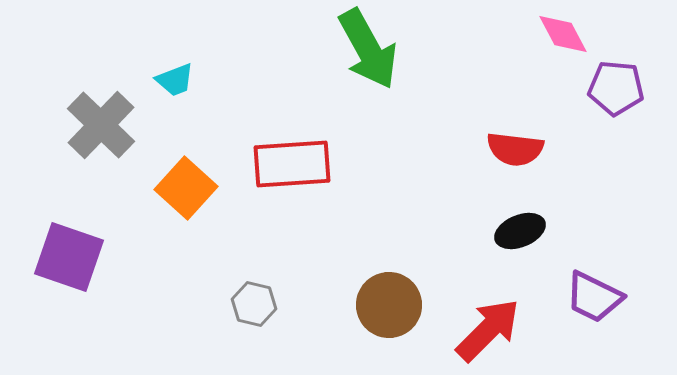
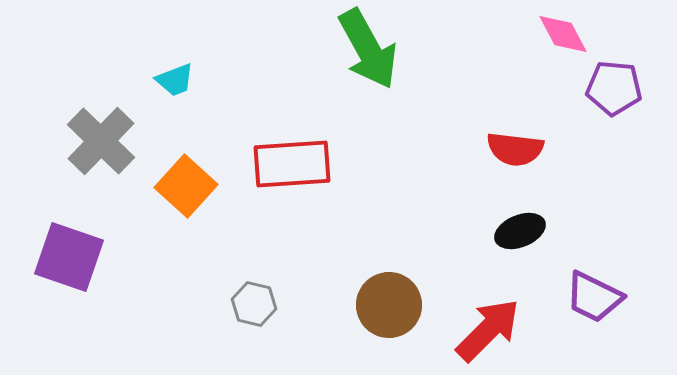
purple pentagon: moved 2 px left
gray cross: moved 16 px down
orange square: moved 2 px up
